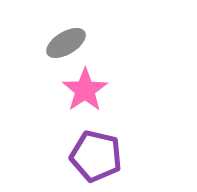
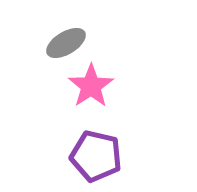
pink star: moved 6 px right, 4 px up
